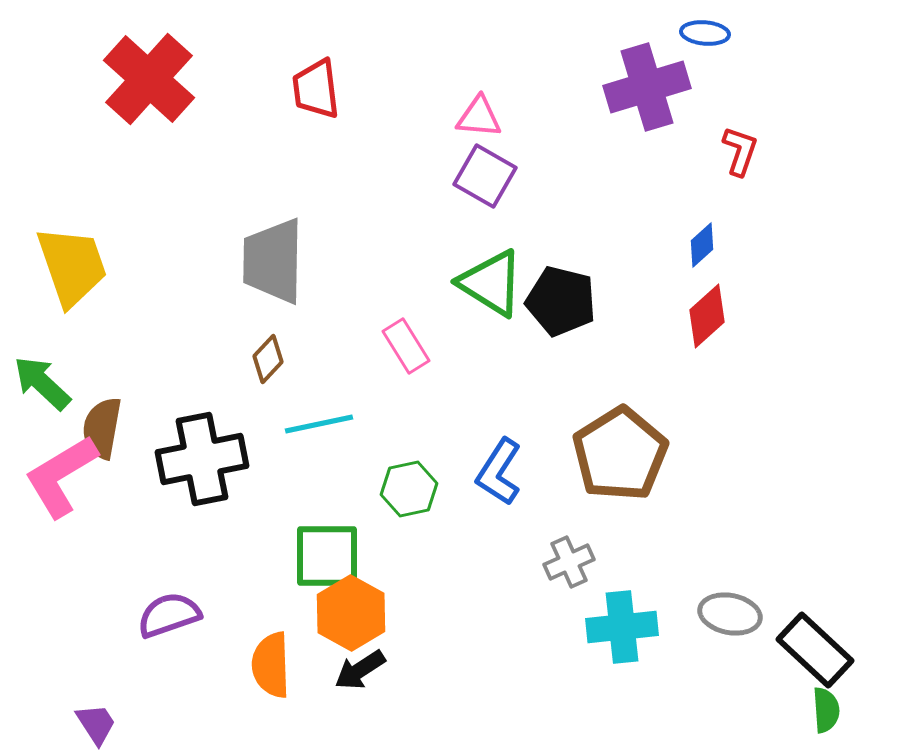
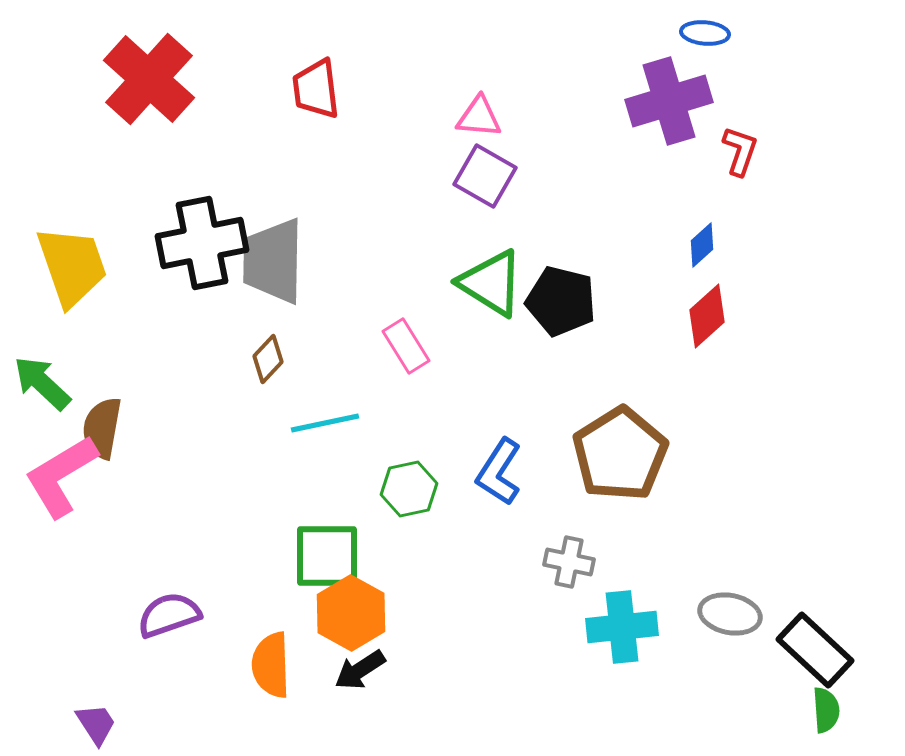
purple cross: moved 22 px right, 14 px down
cyan line: moved 6 px right, 1 px up
black cross: moved 216 px up
gray cross: rotated 36 degrees clockwise
